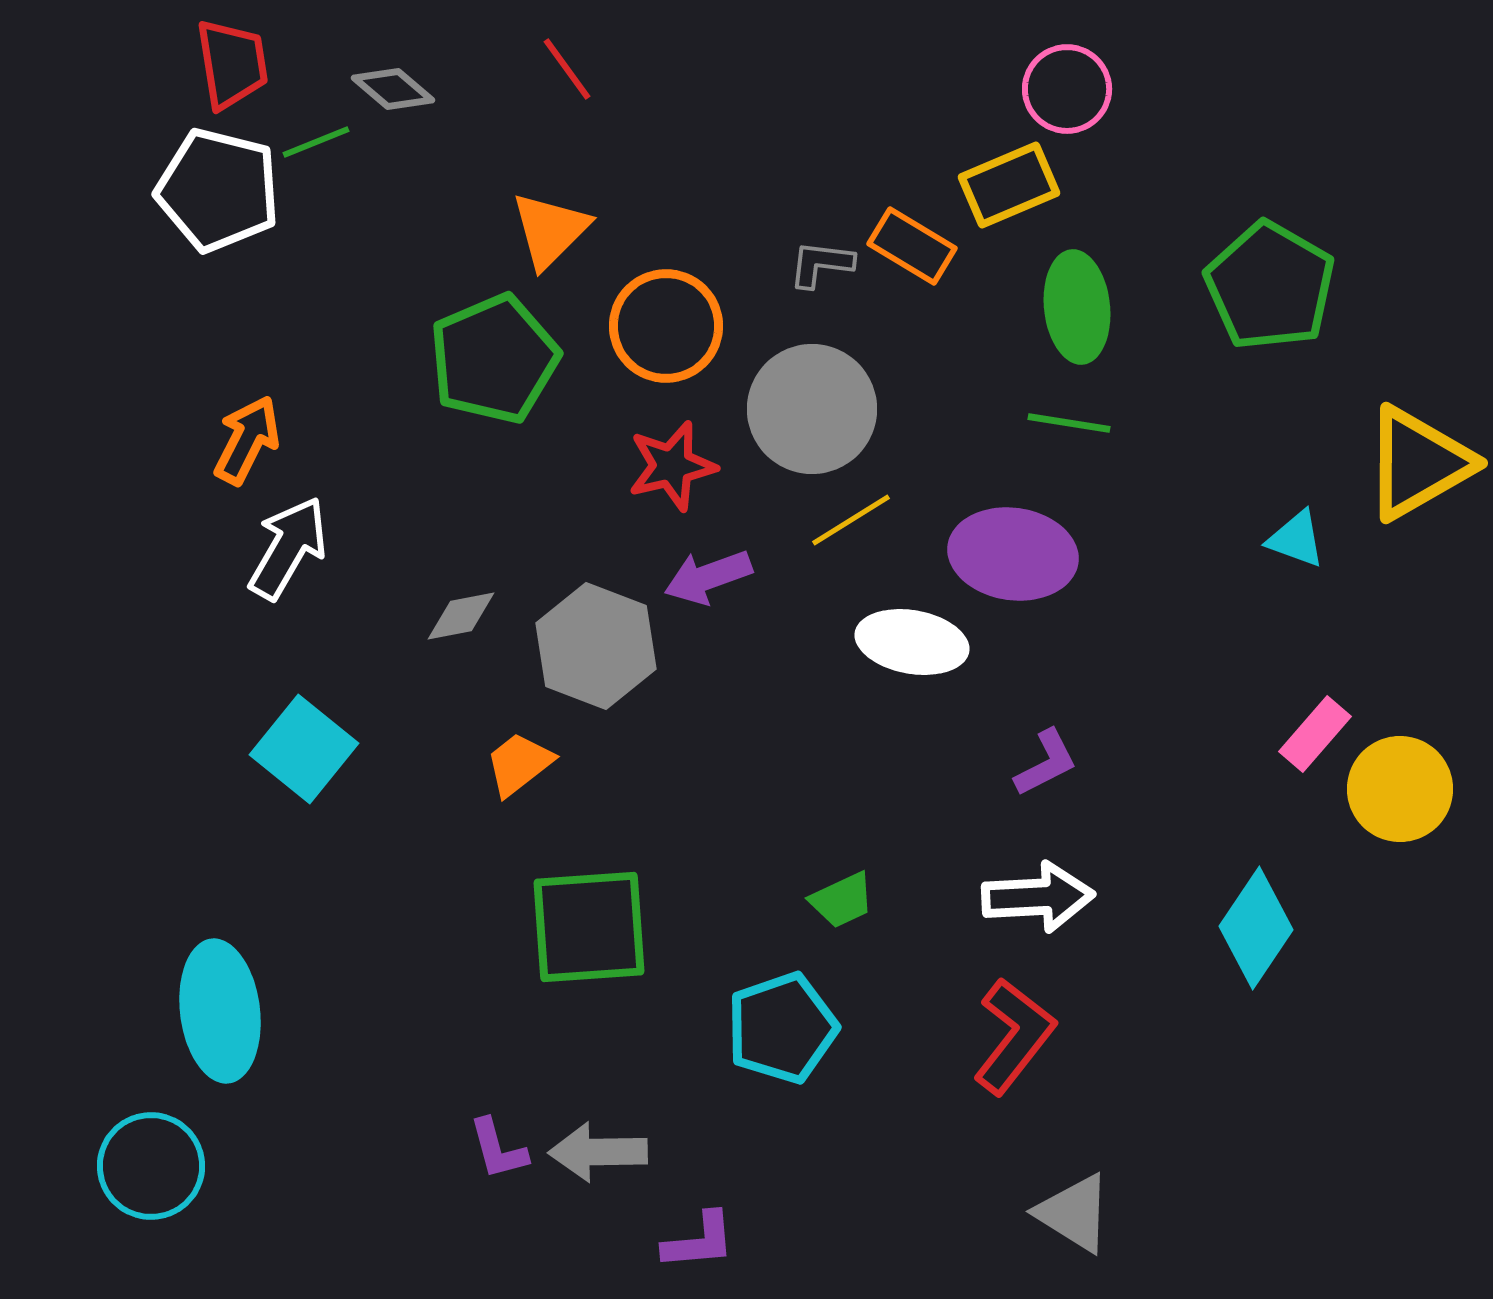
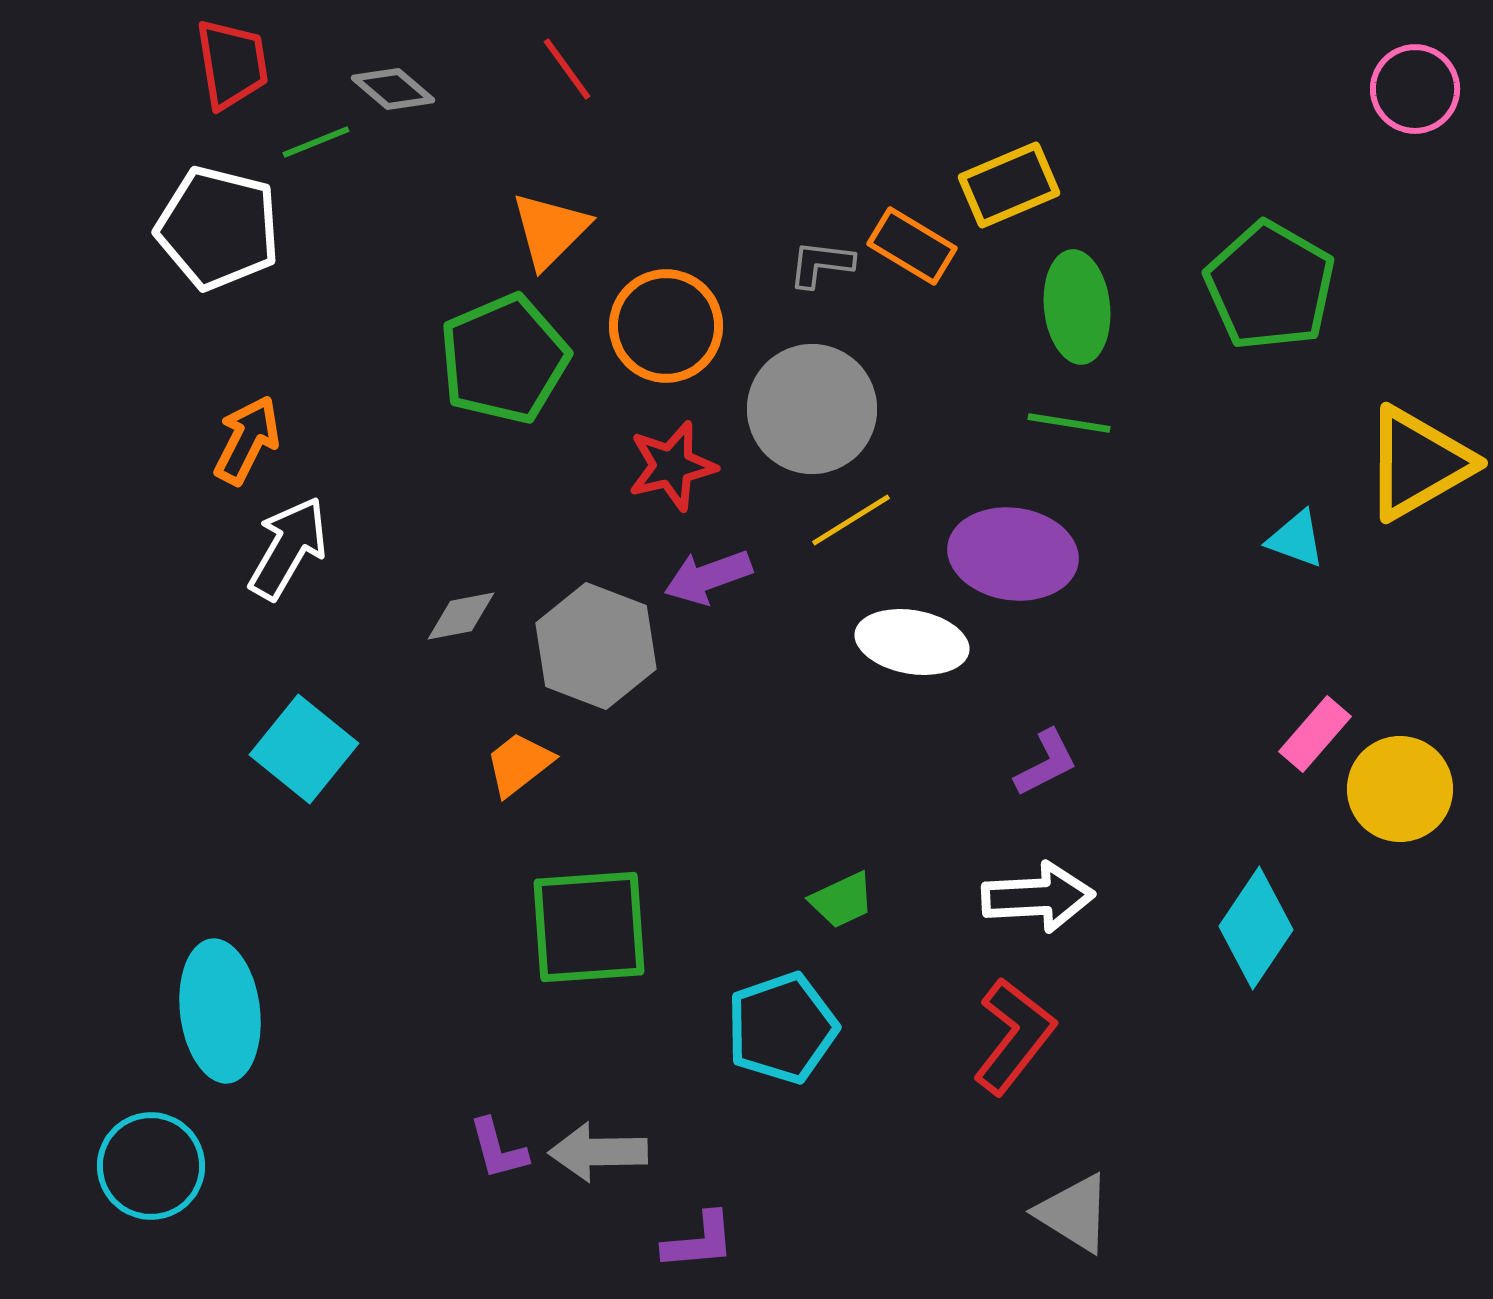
pink circle at (1067, 89): moved 348 px right
white pentagon at (218, 190): moved 38 px down
green pentagon at (494, 359): moved 10 px right
